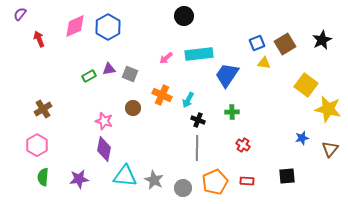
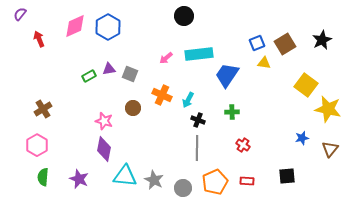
purple star: rotated 30 degrees clockwise
